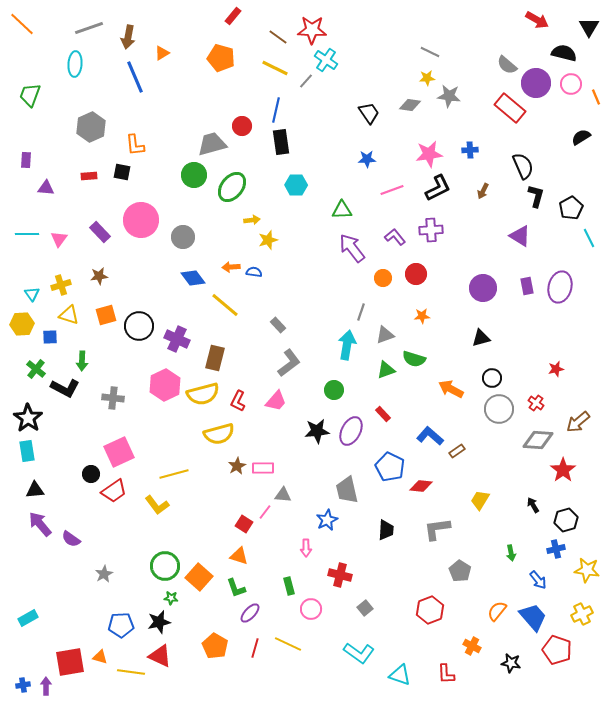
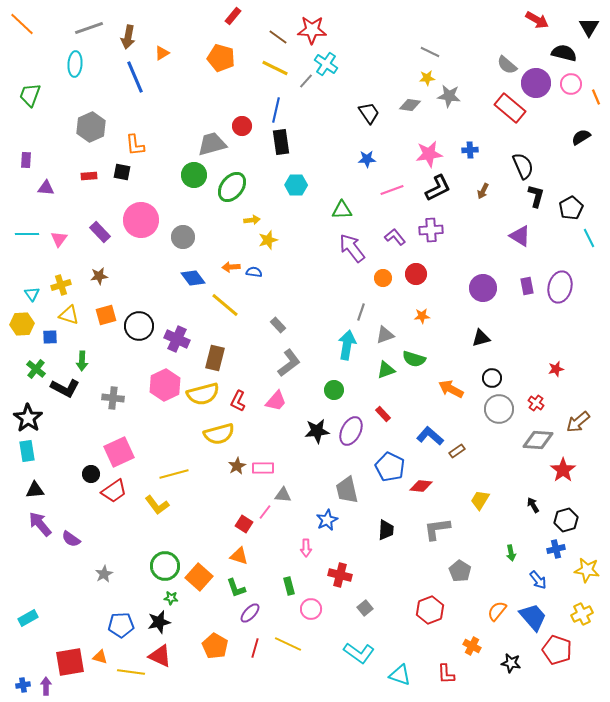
cyan cross at (326, 60): moved 4 px down
